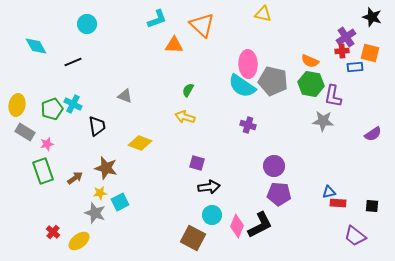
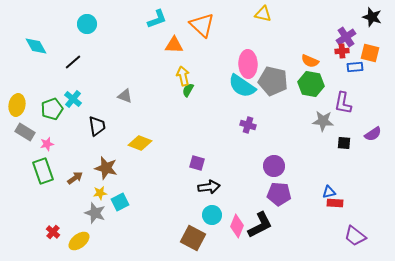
black line at (73, 62): rotated 18 degrees counterclockwise
purple L-shape at (333, 96): moved 10 px right, 7 px down
cyan cross at (73, 104): moved 5 px up; rotated 12 degrees clockwise
yellow arrow at (185, 117): moved 2 px left, 41 px up; rotated 60 degrees clockwise
red rectangle at (338, 203): moved 3 px left
black square at (372, 206): moved 28 px left, 63 px up
